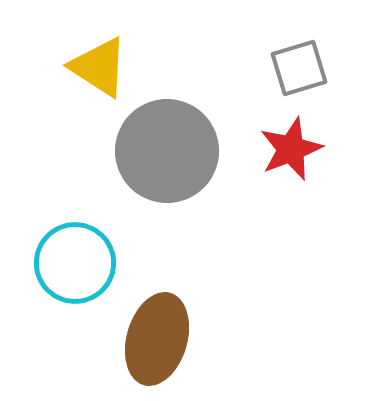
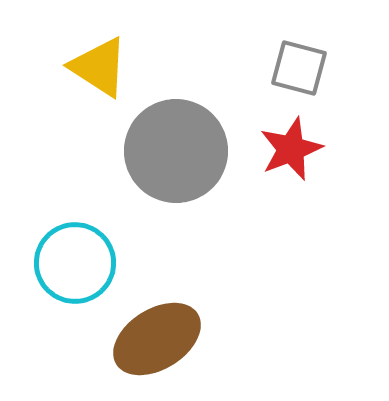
gray square: rotated 32 degrees clockwise
gray circle: moved 9 px right
brown ellipse: rotated 42 degrees clockwise
